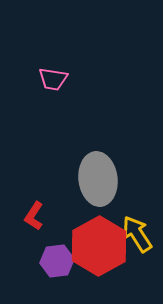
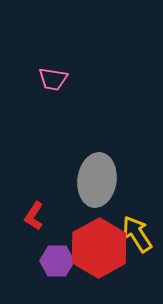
gray ellipse: moved 1 px left, 1 px down; rotated 15 degrees clockwise
red hexagon: moved 2 px down
purple hexagon: rotated 8 degrees clockwise
